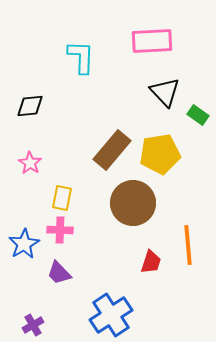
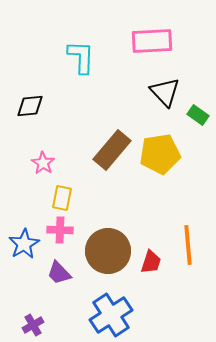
pink star: moved 13 px right
brown circle: moved 25 px left, 48 px down
